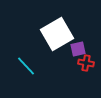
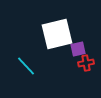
white square: rotated 16 degrees clockwise
red cross: rotated 21 degrees counterclockwise
